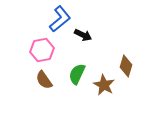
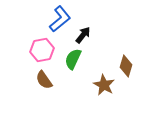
black arrow: rotated 78 degrees counterclockwise
green semicircle: moved 4 px left, 15 px up
